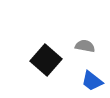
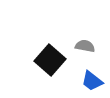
black square: moved 4 px right
